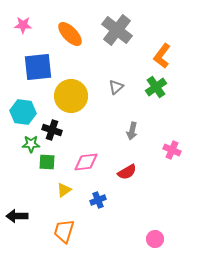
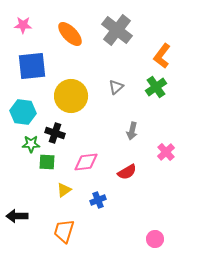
blue square: moved 6 px left, 1 px up
black cross: moved 3 px right, 3 px down
pink cross: moved 6 px left, 2 px down; rotated 24 degrees clockwise
